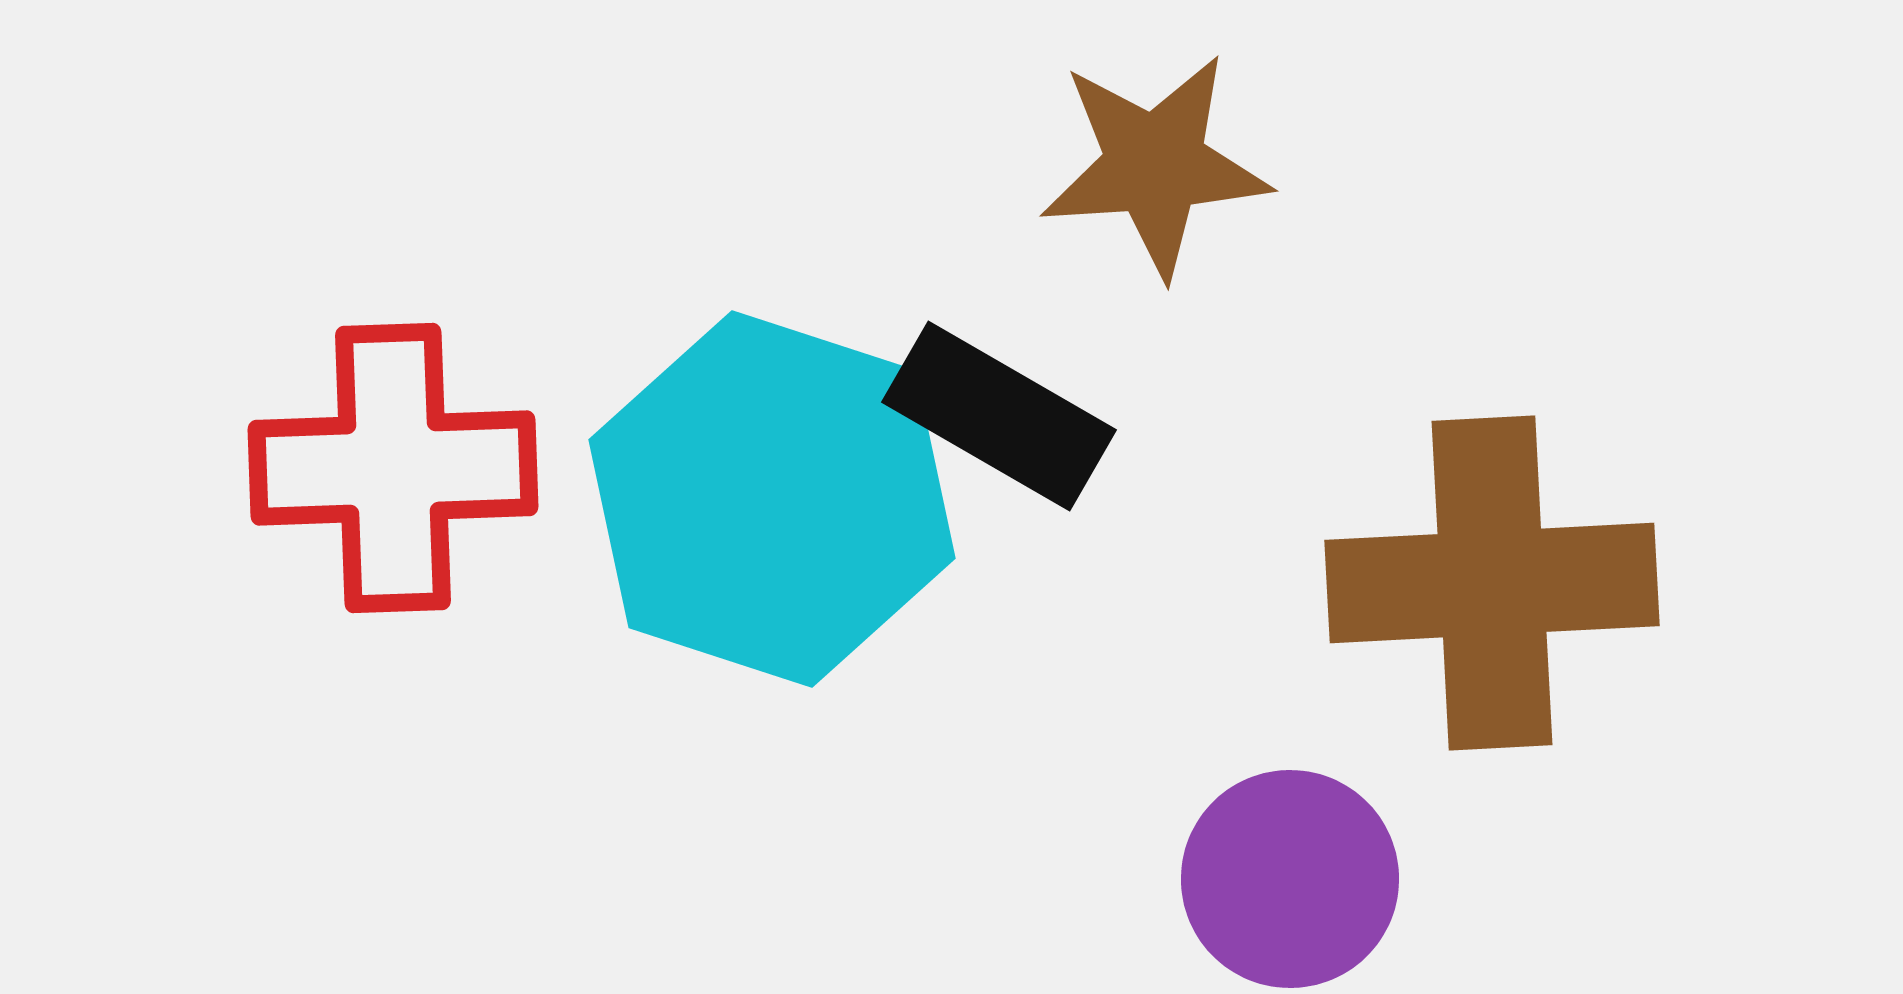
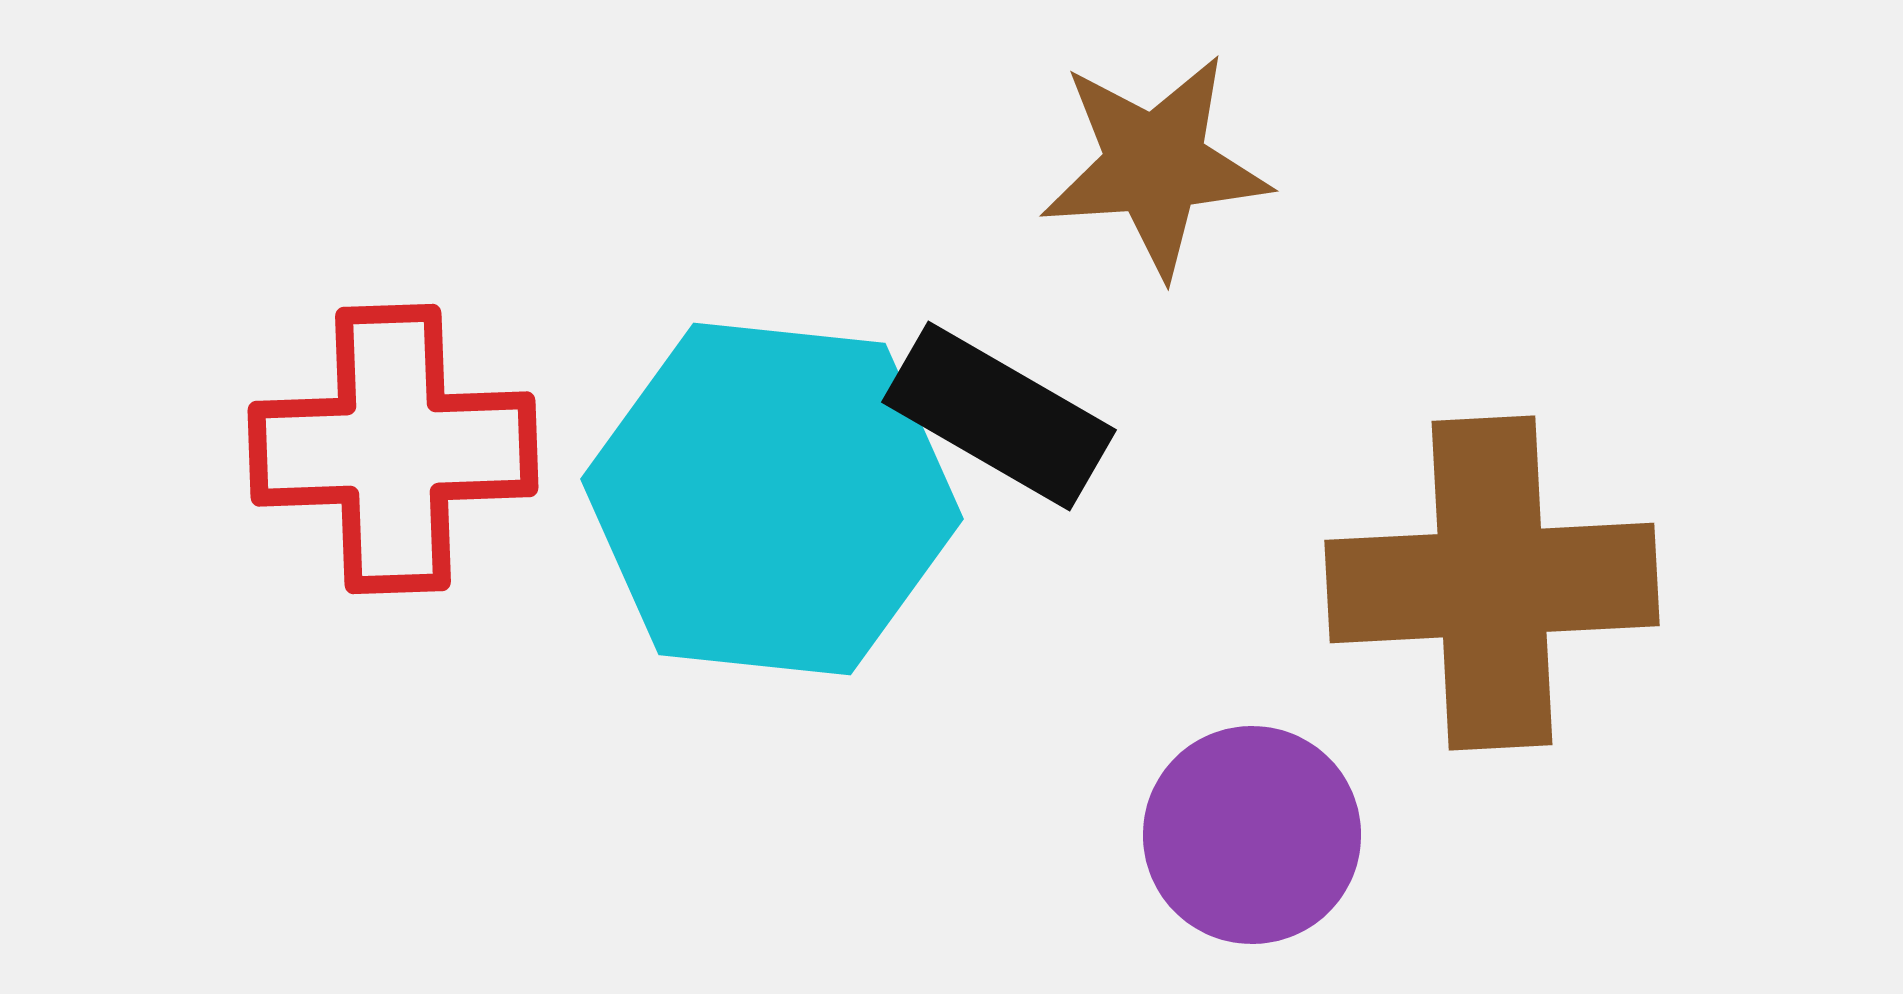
red cross: moved 19 px up
cyan hexagon: rotated 12 degrees counterclockwise
purple circle: moved 38 px left, 44 px up
